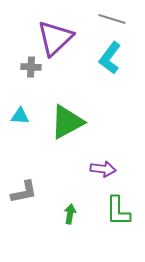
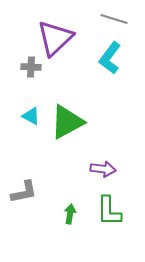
gray line: moved 2 px right
cyan triangle: moved 11 px right; rotated 24 degrees clockwise
green L-shape: moved 9 px left
